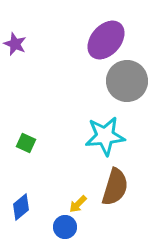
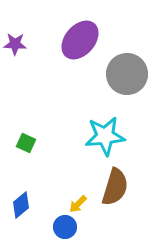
purple ellipse: moved 26 px left
purple star: rotated 20 degrees counterclockwise
gray circle: moved 7 px up
blue diamond: moved 2 px up
